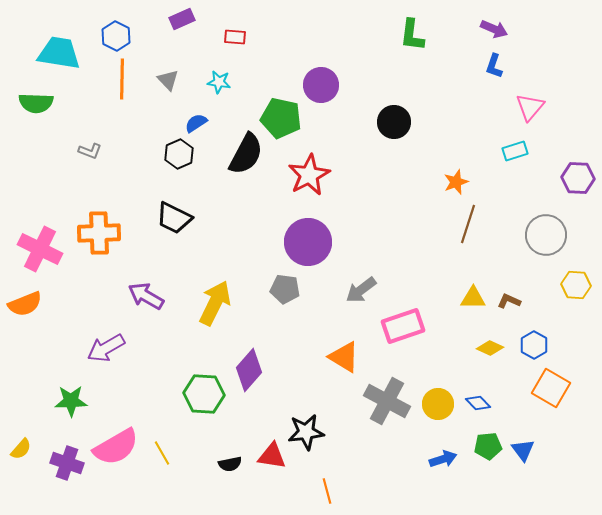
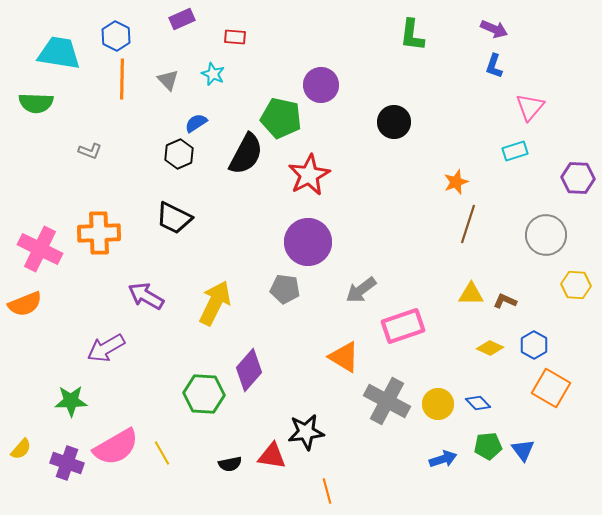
cyan star at (219, 82): moved 6 px left, 8 px up; rotated 15 degrees clockwise
yellow triangle at (473, 298): moved 2 px left, 4 px up
brown L-shape at (509, 301): moved 4 px left
